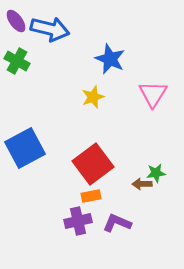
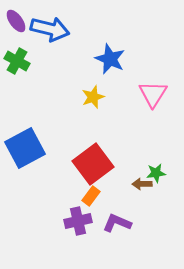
orange rectangle: rotated 42 degrees counterclockwise
